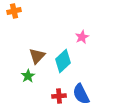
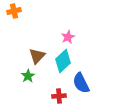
pink star: moved 14 px left
blue semicircle: moved 11 px up
